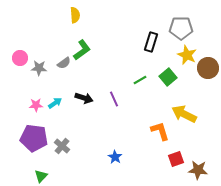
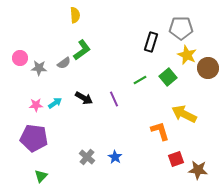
black arrow: rotated 12 degrees clockwise
gray cross: moved 25 px right, 11 px down
